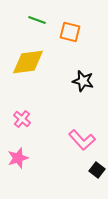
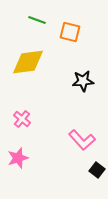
black star: rotated 20 degrees counterclockwise
